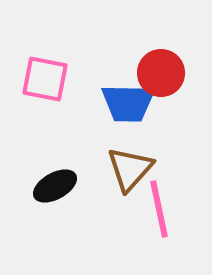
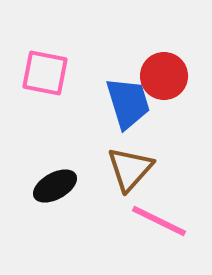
red circle: moved 3 px right, 3 px down
pink square: moved 6 px up
blue trapezoid: rotated 108 degrees counterclockwise
pink line: moved 12 px down; rotated 52 degrees counterclockwise
